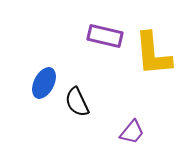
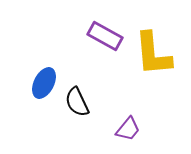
purple rectangle: rotated 16 degrees clockwise
purple trapezoid: moved 4 px left, 3 px up
